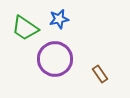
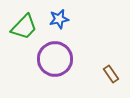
green trapezoid: moved 1 px left, 1 px up; rotated 80 degrees counterclockwise
brown rectangle: moved 11 px right
